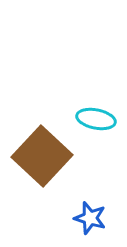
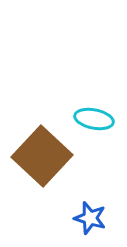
cyan ellipse: moved 2 px left
